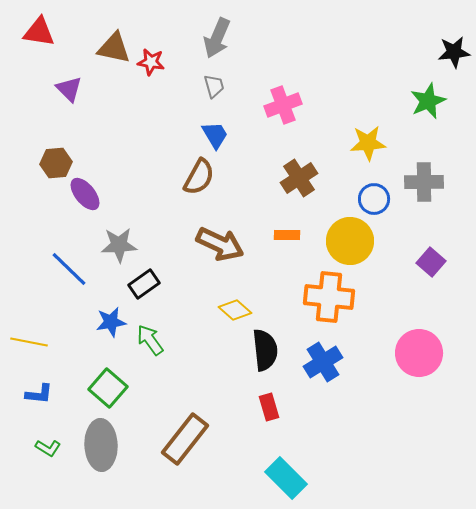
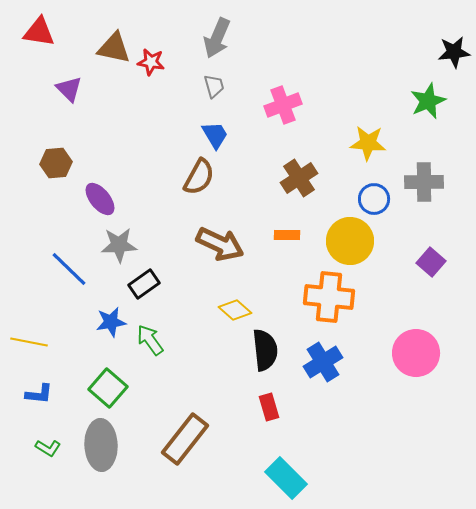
yellow star: rotated 9 degrees clockwise
purple ellipse: moved 15 px right, 5 px down
pink circle: moved 3 px left
